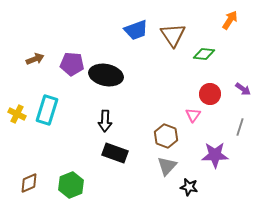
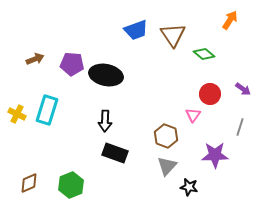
green diamond: rotated 35 degrees clockwise
